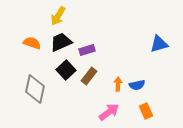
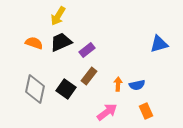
orange semicircle: moved 2 px right
purple rectangle: rotated 21 degrees counterclockwise
black square: moved 19 px down; rotated 12 degrees counterclockwise
pink arrow: moved 2 px left
